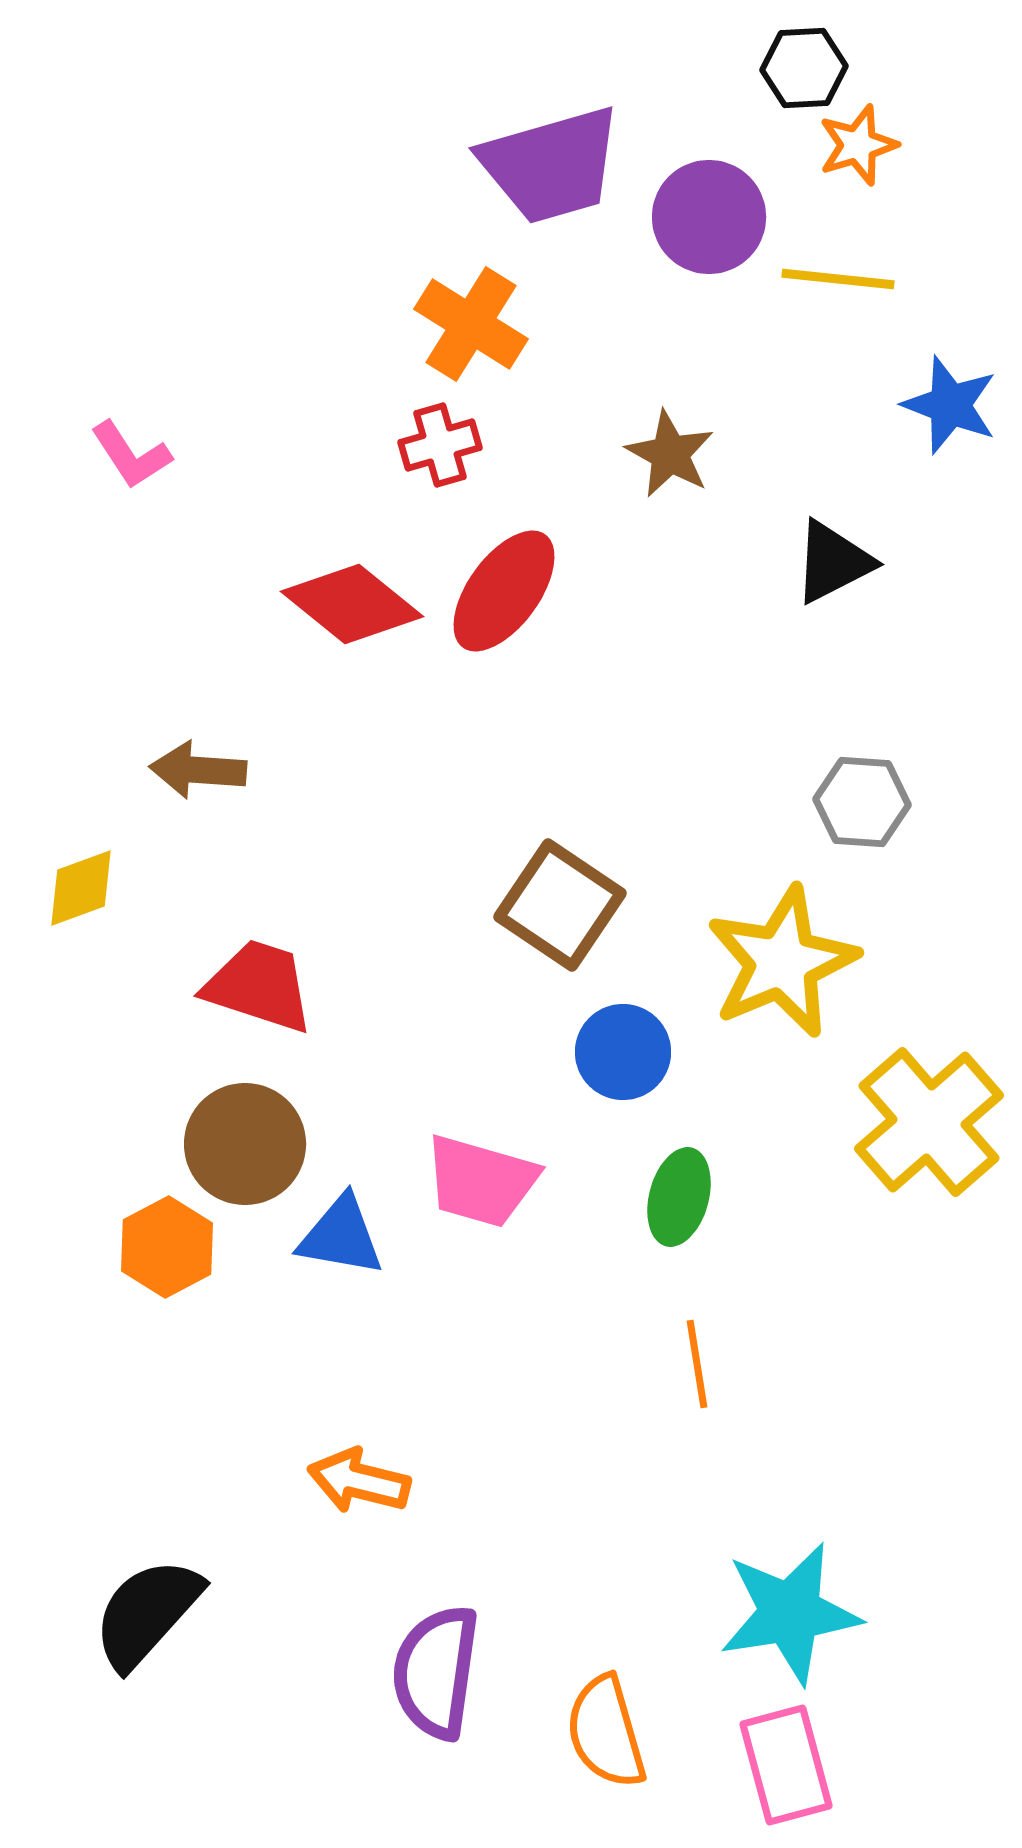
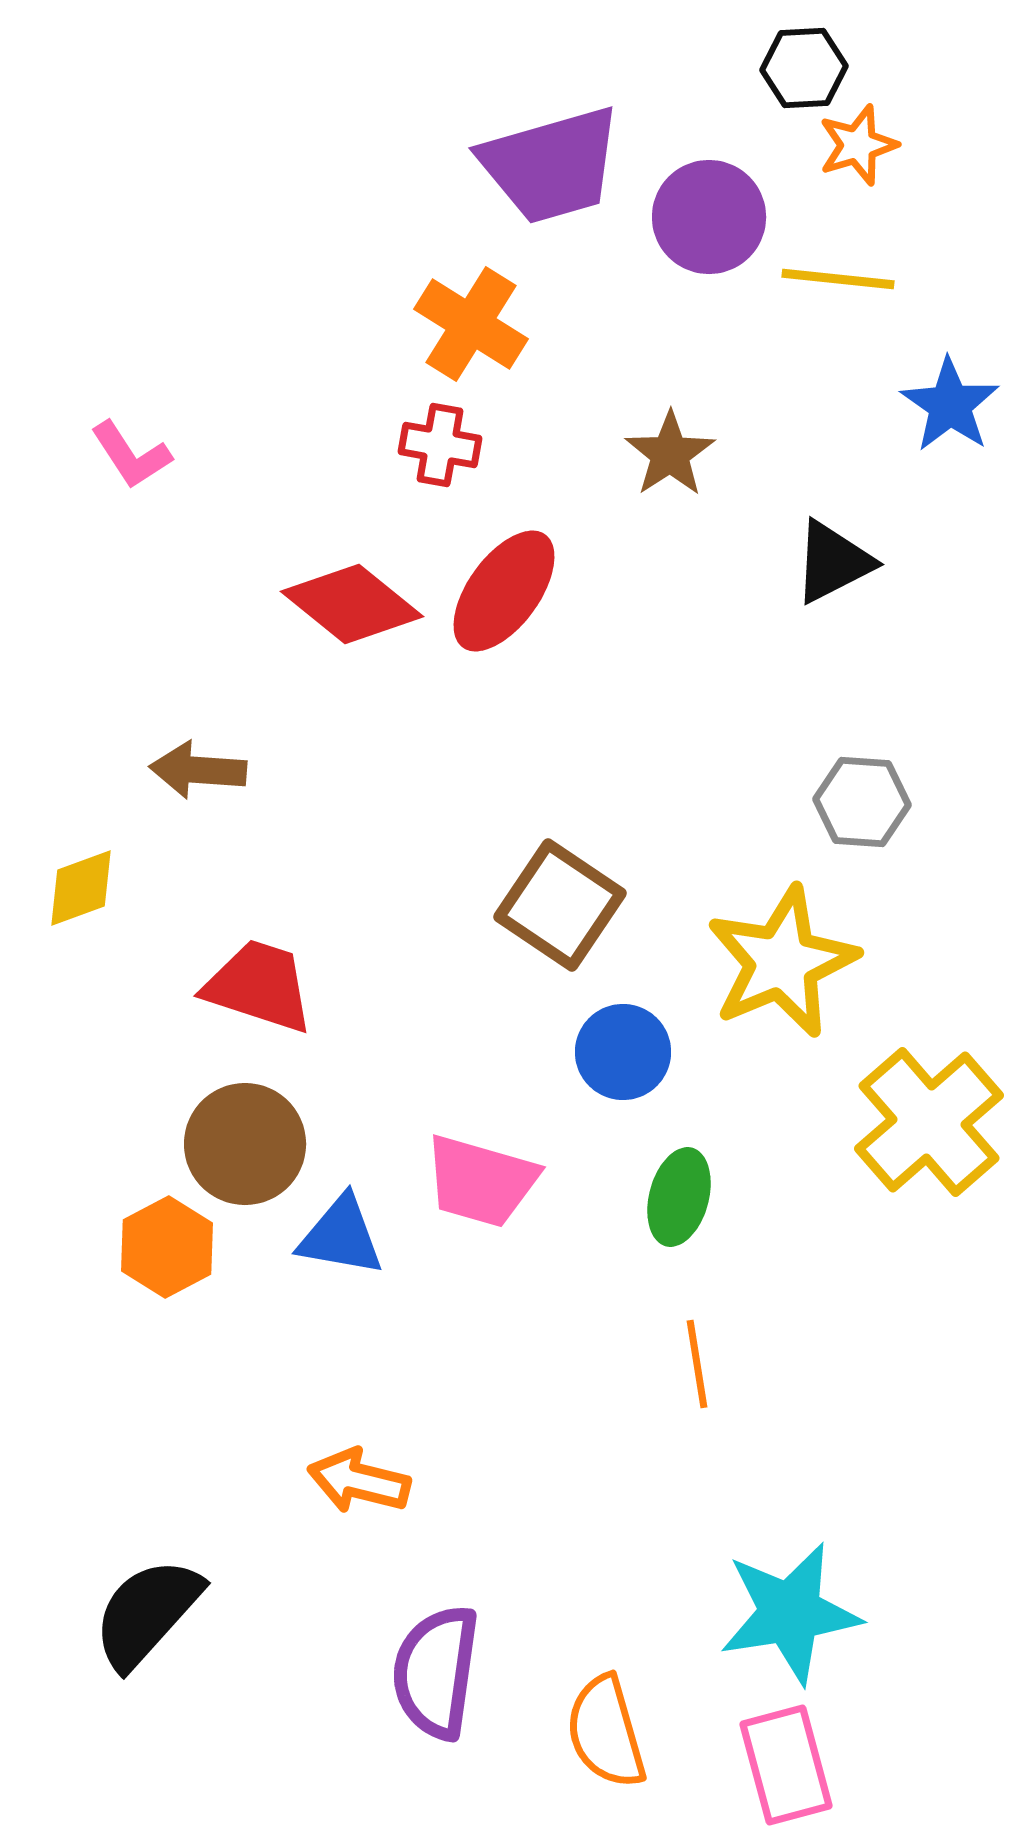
blue star: rotated 14 degrees clockwise
red cross: rotated 26 degrees clockwise
brown star: rotated 10 degrees clockwise
